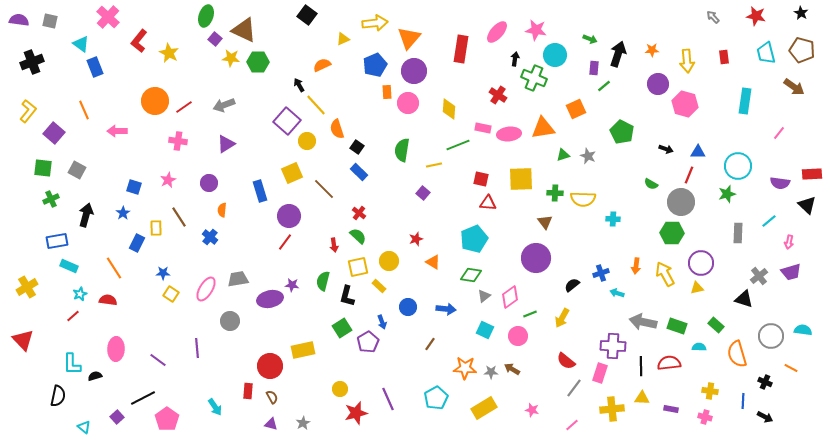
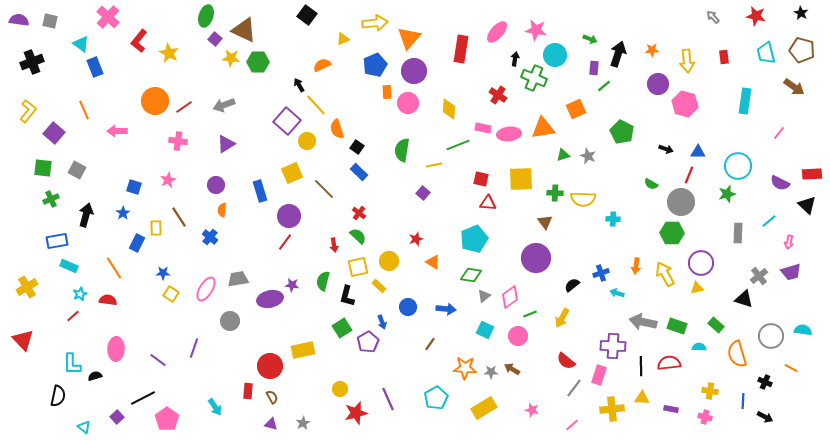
purple circle at (209, 183): moved 7 px right, 2 px down
purple semicircle at (780, 183): rotated 18 degrees clockwise
purple line at (197, 348): moved 3 px left; rotated 24 degrees clockwise
pink rectangle at (600, 373): moved 1 px left, 2 px down
